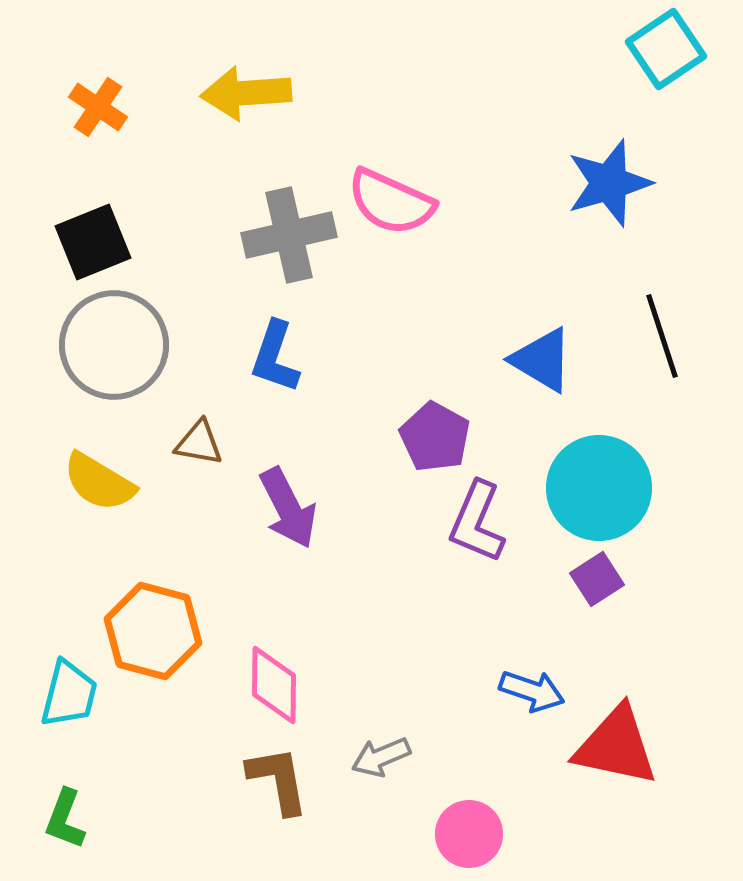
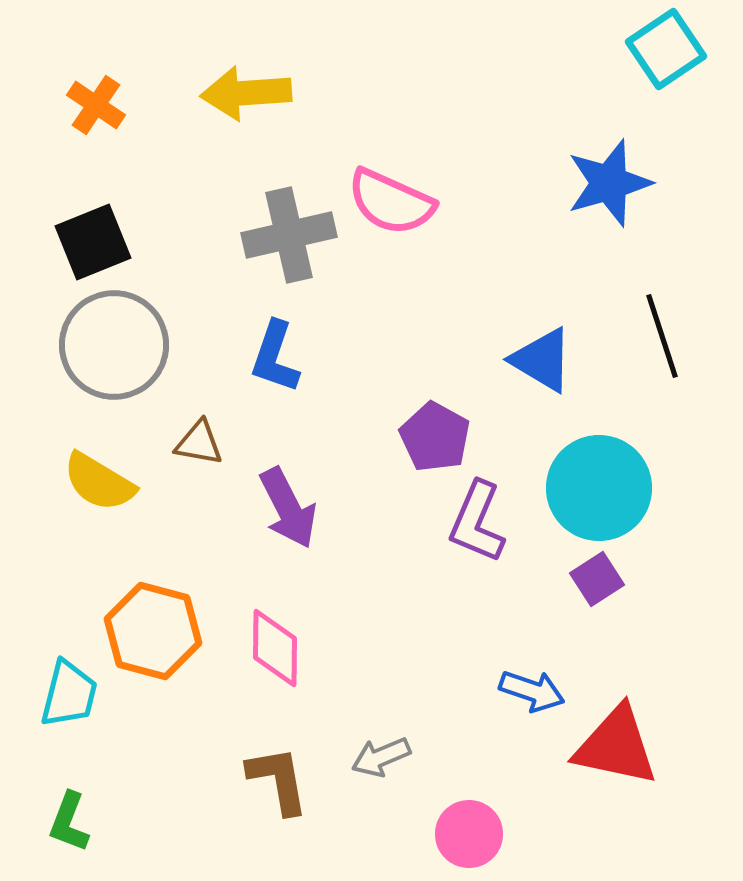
orange cross: moved 2 px left, 2 px up
pink diamond: moved 1 px right, 37 px up
green L-shape: moved 4 px right, 3 px down
